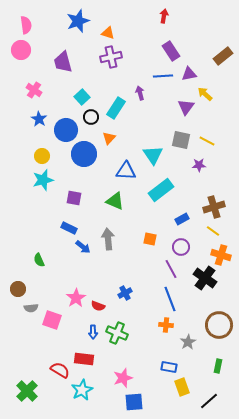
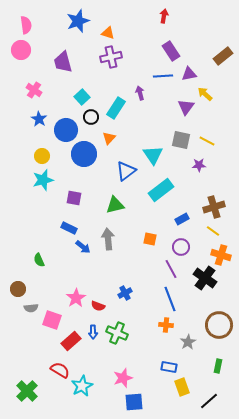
blue triangle at (126, 171): rotated 40 degrees counterclockwise
green triangle at (115, 201): moved 4 px down; rotated 36 degrees counterclockwise
red rectangle at (84, 359): moved 13 px left, 18 px up; rotated 48 degrees counterclockwise
cyan star at (82, 390): moved 4 px up
